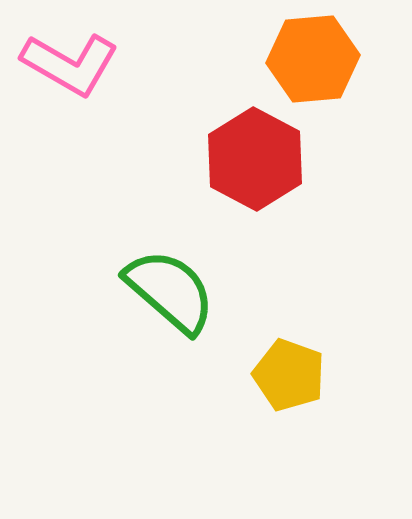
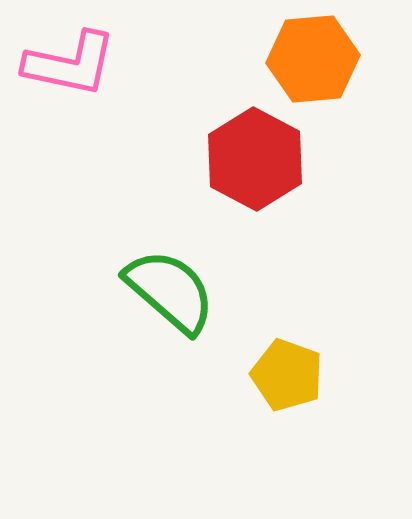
pink L-shape: rotated 18 degrees counterclockwise
yellow pentagon: moved 2 px left
